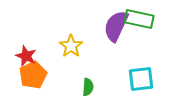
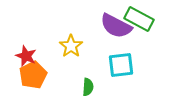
green rectangle: rotated 16 degrees clockwise
purple semicircle: rotated 88 degrees counterclockwise
cyan square: moved 20 px left, 14 px up
